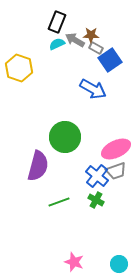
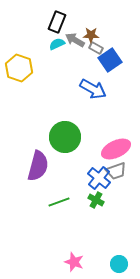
blue cross: moved 2 px right, 2 px down
